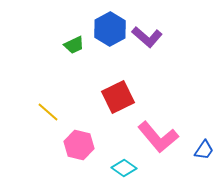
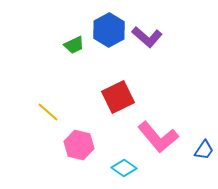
blue hexagon: moved 1 px left, 1 px down
